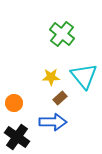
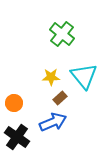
blue arrow: rotated 24 degrees counterclockwise
